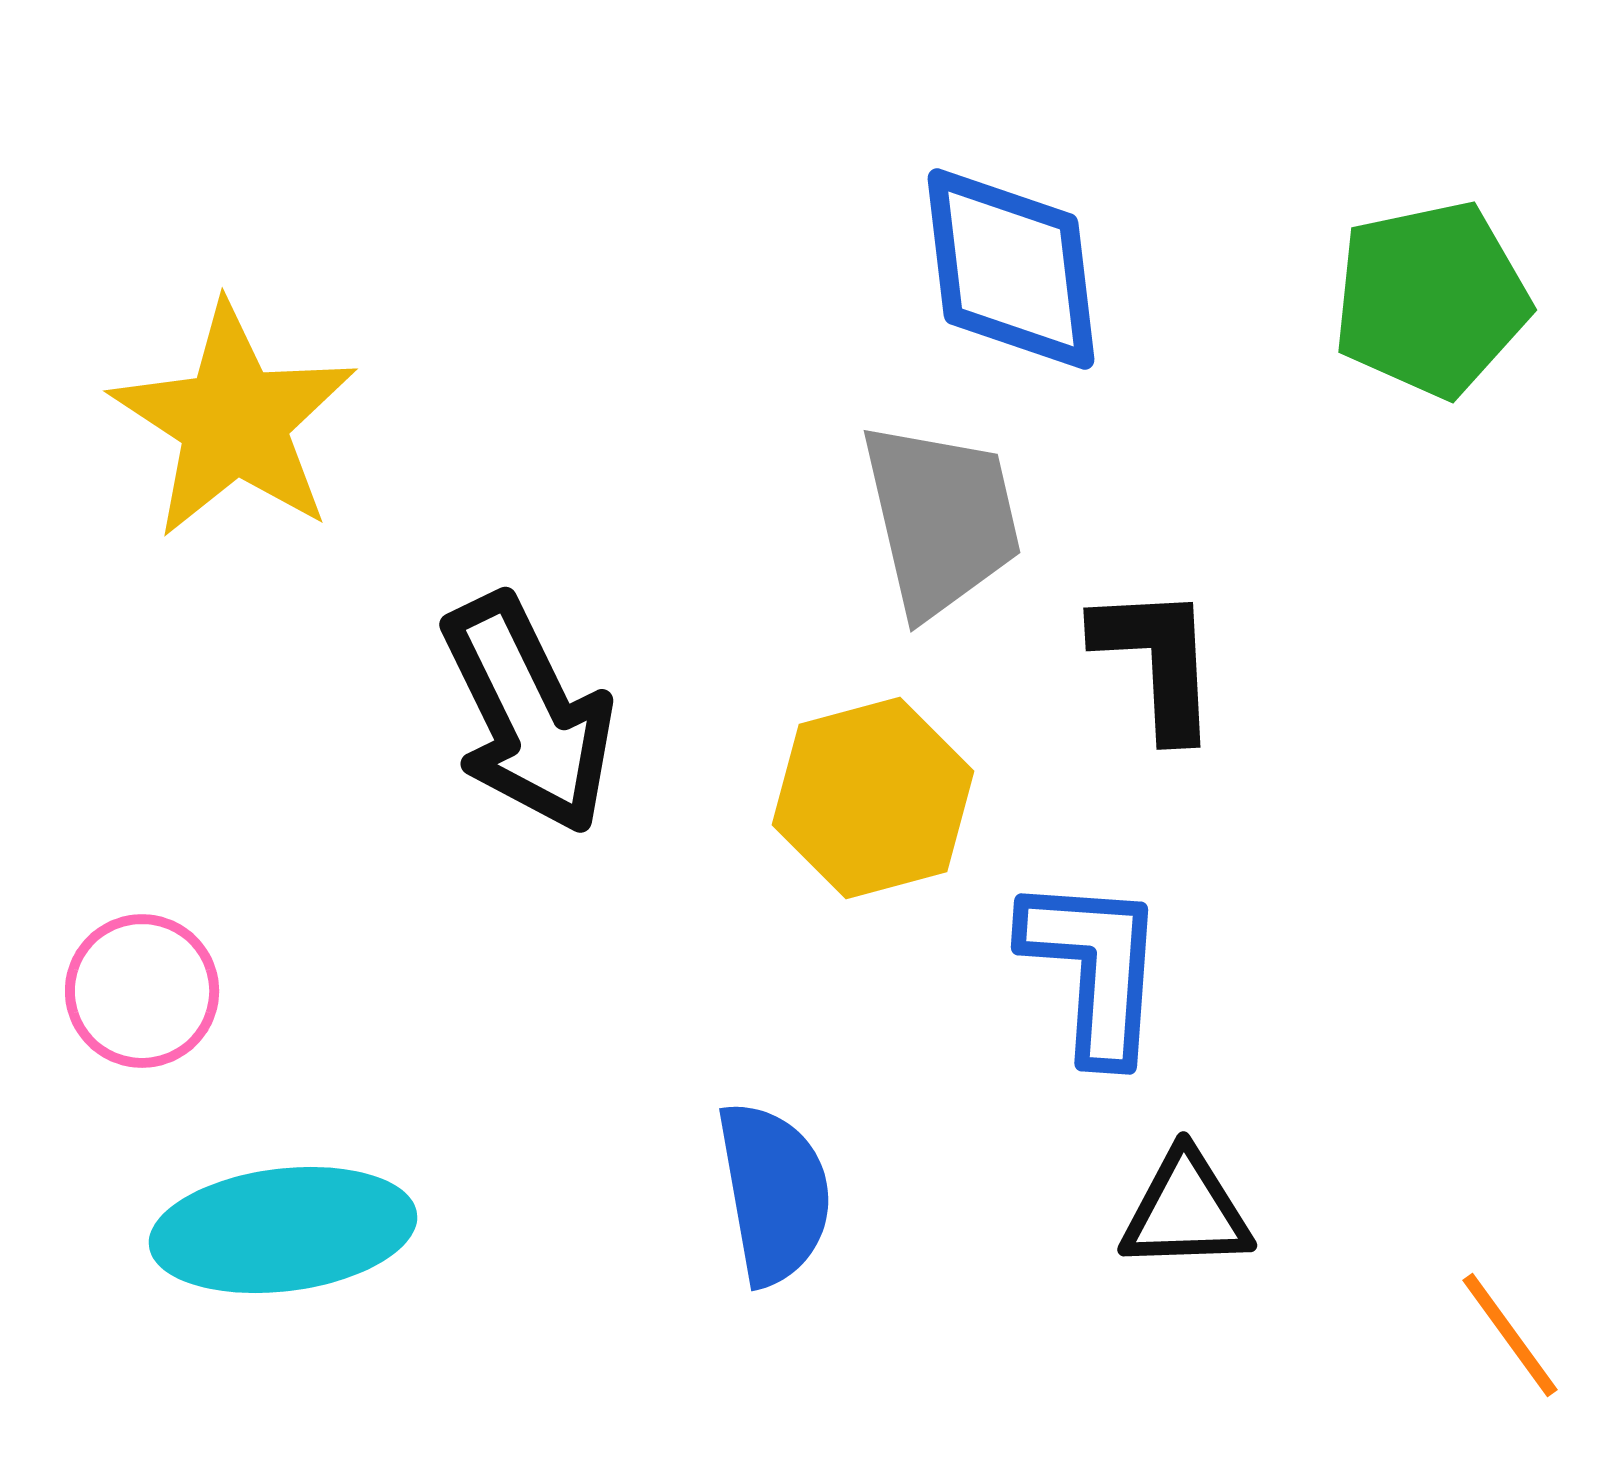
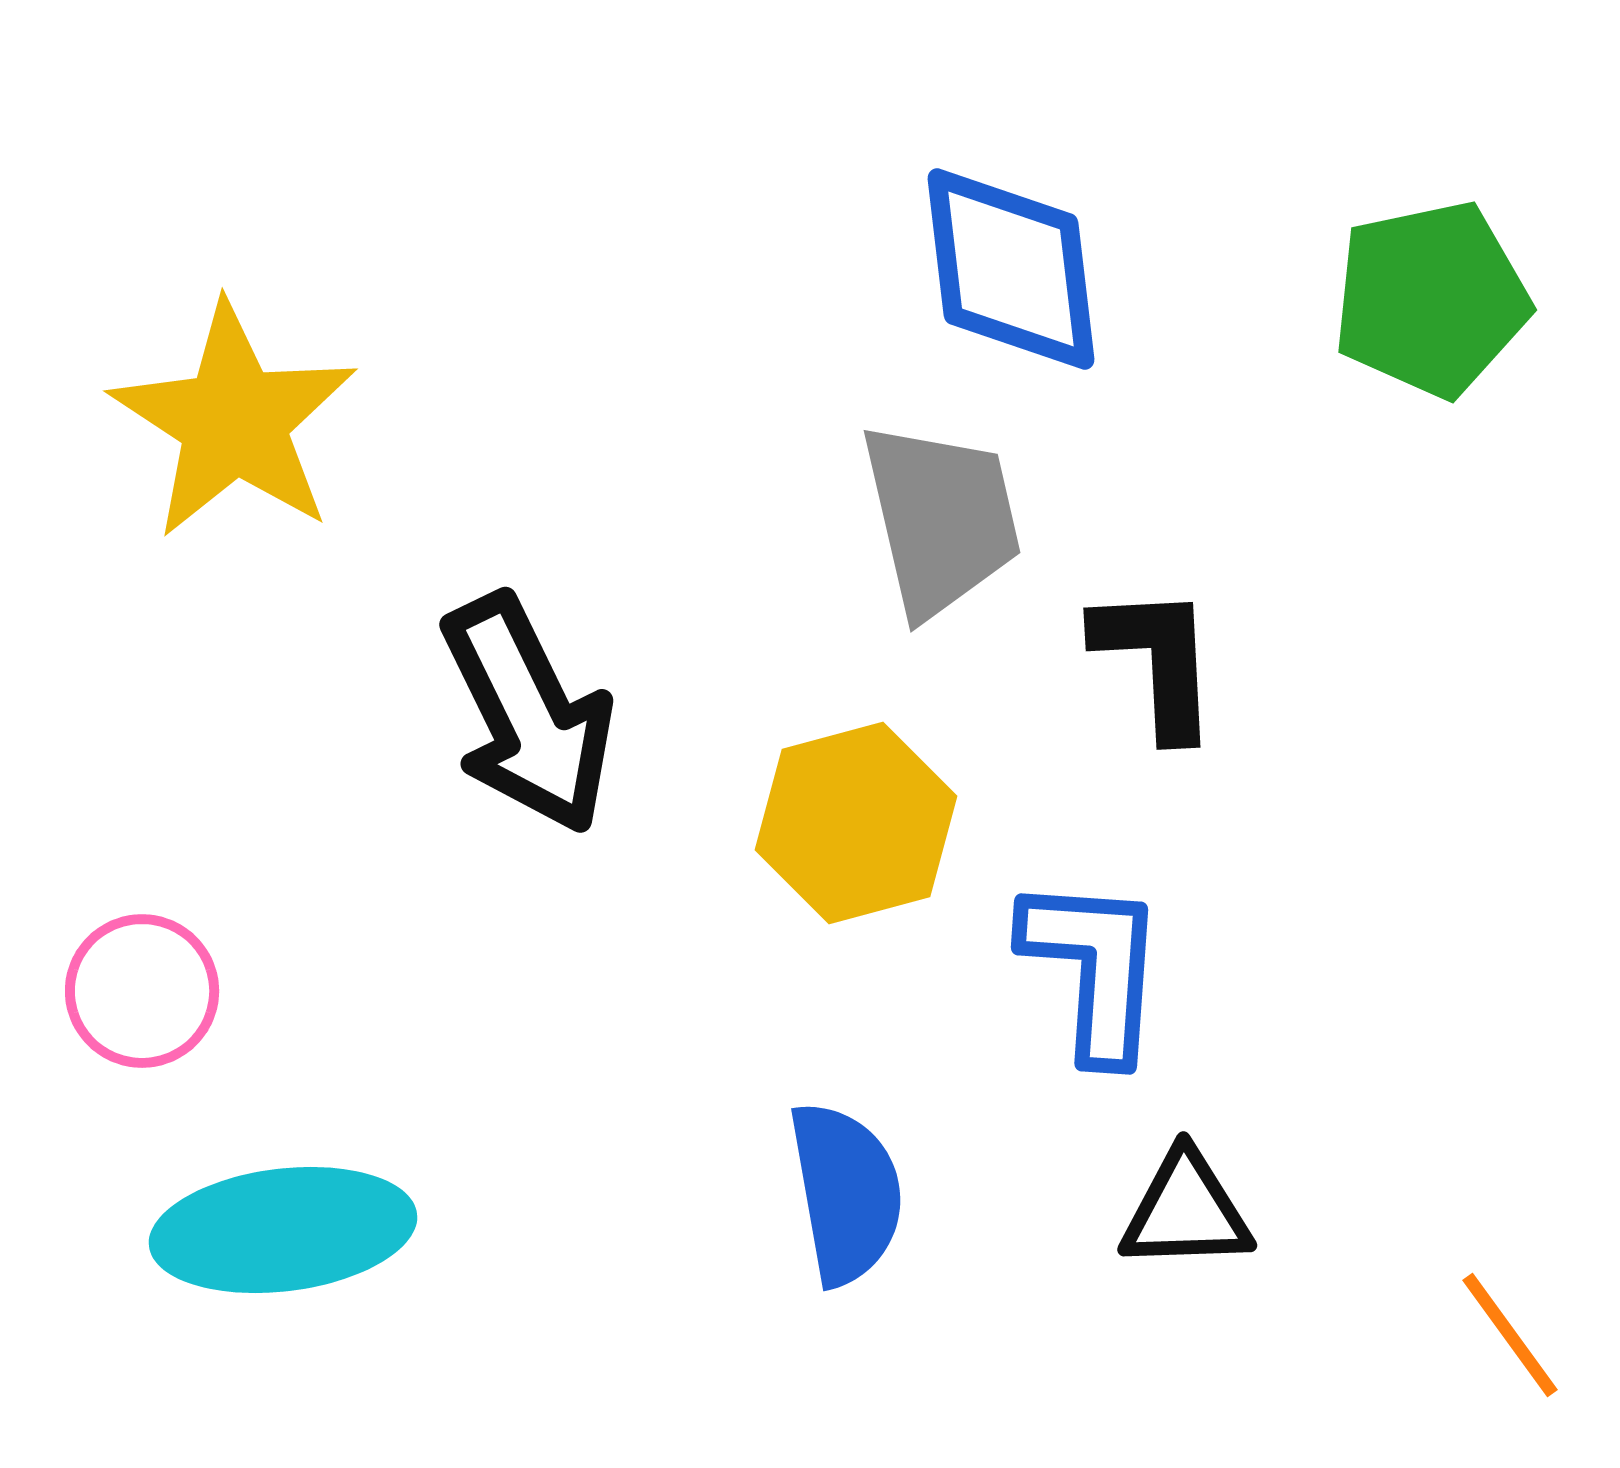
yellow hexagon: moved 17 px left, 25 px down
blue semicircle: moved 72 px right
